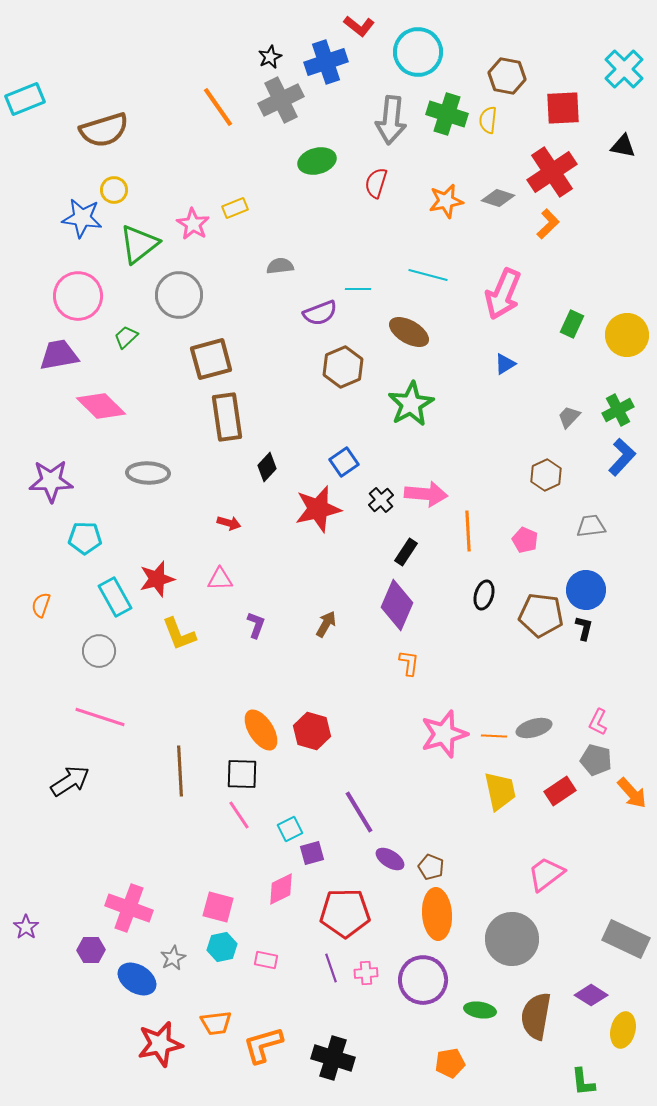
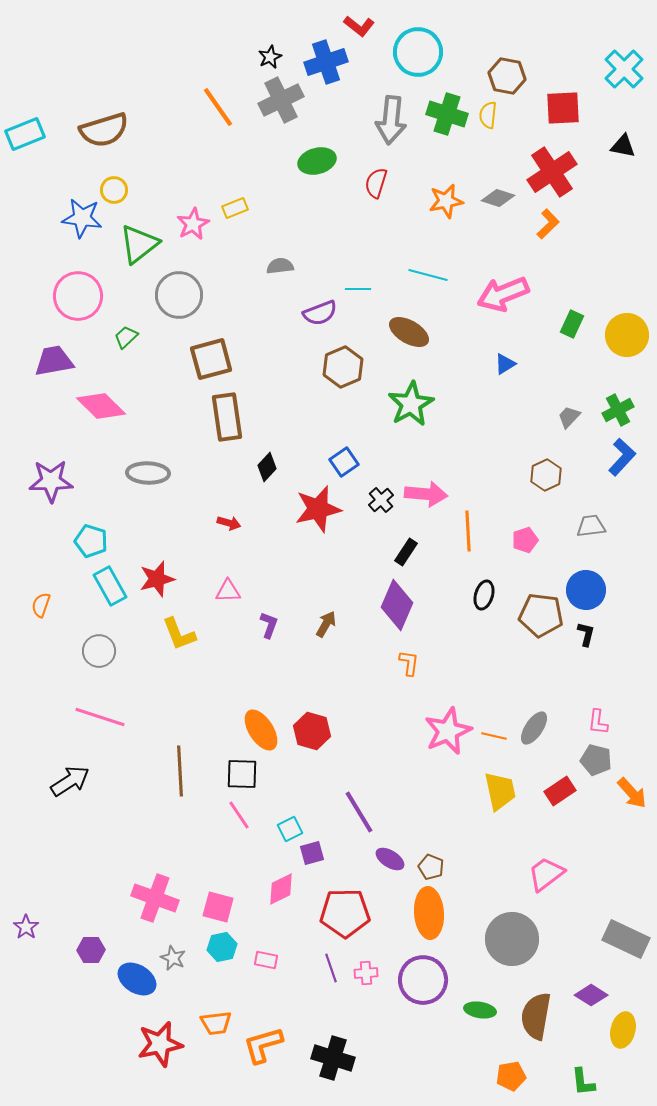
cyan rectangle at (25, 99): moved 35 px down
yellow semicircle at (488, 120): moved 5 px up
pink star at (193, 224): rotated 12 degrees clockwise
pink arrow at (503, 294): rotated 45 degrees clockwise
purple trapezoid at (59, 355): moved 5 px left, 6 px down
cyan pentagon at (85, 538): moved 6 px right, 3 px down; rotated 16 degrees clockwise
pink pentagon at (525, 540): rotated 30 degrees clockwise
pink triangle at (220, 579): moved 8 px right, 12 px down
cyan rectangle at (115, 597): moved 5 px left, 11 px up
purple L-shape at (256, 625): moved 13 px right
black L-shape at (584, 628): moved 2 px right, 6 px down
pink L-shape at (598, 722): rotated 20 degrees counterclockwise
gray ellipse at (534, 728): rotated 40 degrees counterclockwise
pink star at (444, 734): moved 4 px right, 3 px up; rotated 6 degrees counterclockwise
orange line at (494, 736): rotated 10 degrees clockwise
pink cross at (129, 908): moved 26 px right, 10 px up
orange ellipse at (437, 914): moved 8 px left, 1 px up
gray star at (173, 958): rotated 20 degrees counterclockwise
orange pentagon at (450, 1063): moved 61 px right, 13 px down
